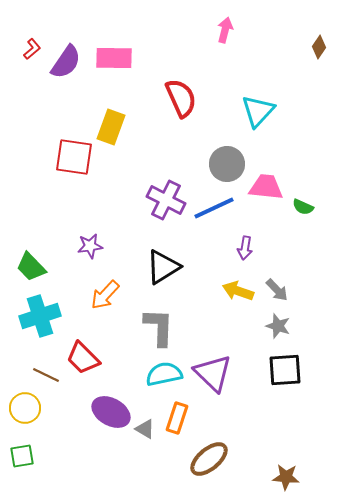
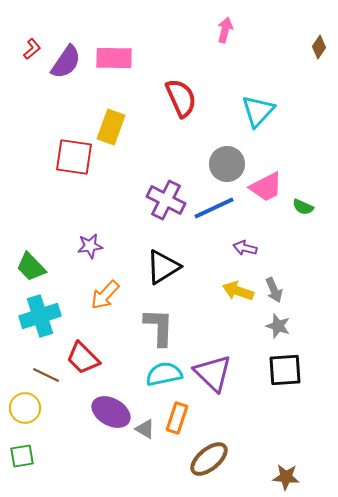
pink trapezoid: rotated 147 degrees clockwise
purple arrow: rotated 95 degrees clockwise
gray arrow: moved 3 px left; rotated 20 degrees clockwise
